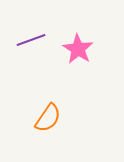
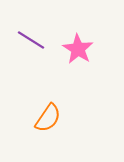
purple line: rotated 52 degrees clockwise
